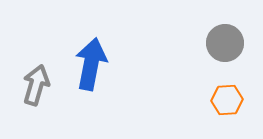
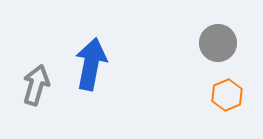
gray circle: moved 7 px left
orange hexagon: moved 5 px up; rotated 20 degrees counterclockwise
